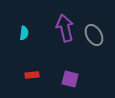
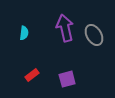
red rectangle: rotated 32 degrees counterclockwise
purple square: moved 3 px left; rotated 30 degrees counterclockwise
